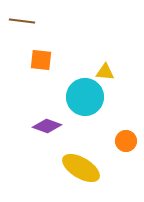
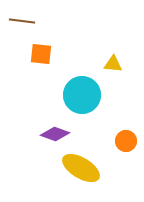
orange square: moved 6 px up
yellow triangle: moved 8 px right, 8 px up
cyan circle: moved 3 px left, 2 px up
purple diamond: moved 8 px right, 8 px down
